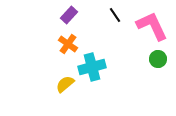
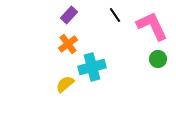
orange cross: rotated 18 degrees clockwise
